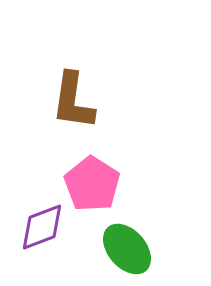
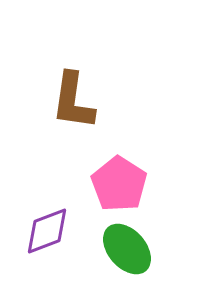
pink pentagon: moved 27 px right
purple diamond: moved 5 px right, 4 px down
